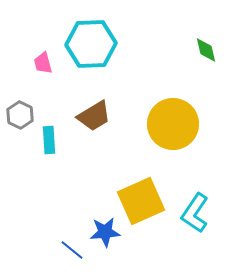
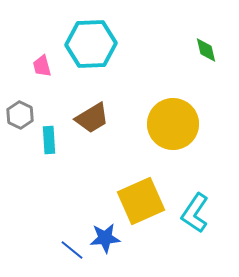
pink trapezoid: moved 1 px left, 3 px down
brown trapezoid: moved 2 px left, 2 px down
blue star: moved 6 px down
